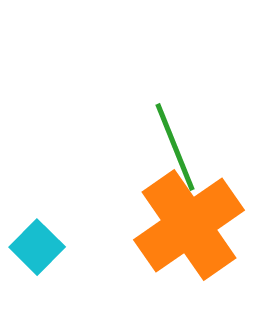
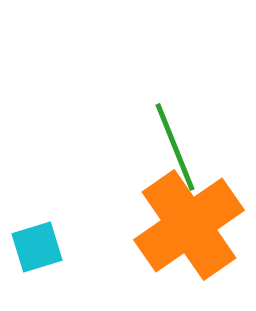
cyan square: rotated 28 degrees clockwise
